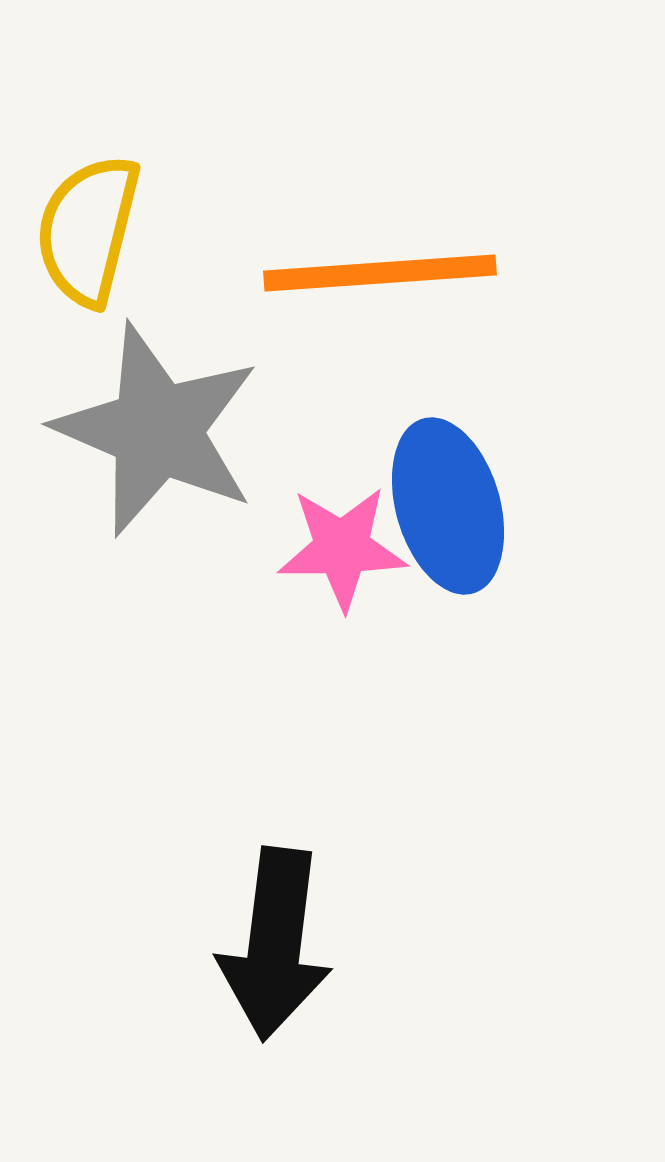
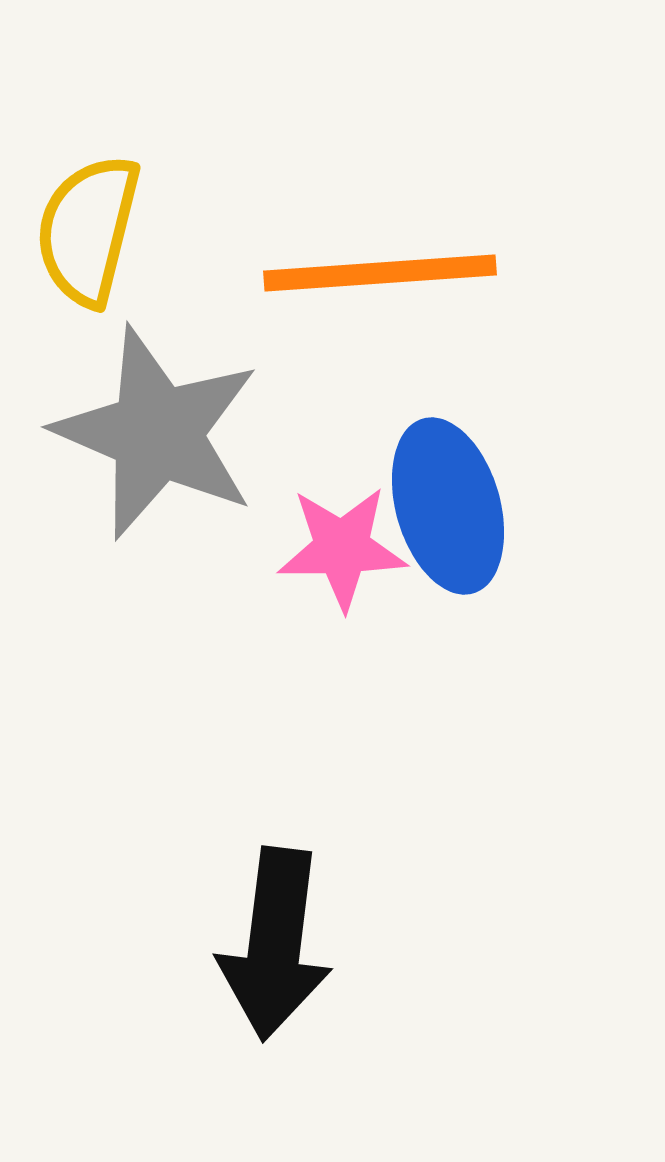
gray star: moved 3 px down
